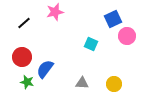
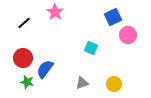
pink star: rotated 24 degrees counterclockwise
blue square: moved 2 px up
pink circle: moved 1 px right, 1 px up
cyan square: moved 4 px down
red circle: moved 1 px right, 1 px down
gray triangle: rotated 24 degrees counterclockwise
